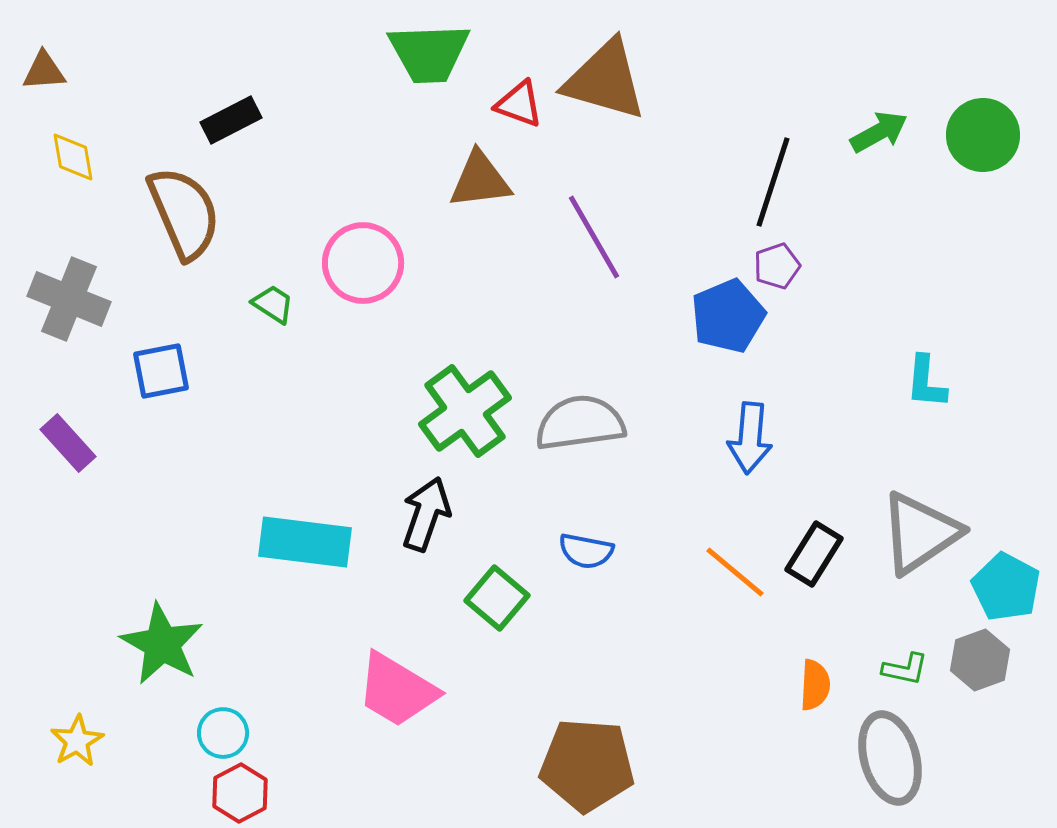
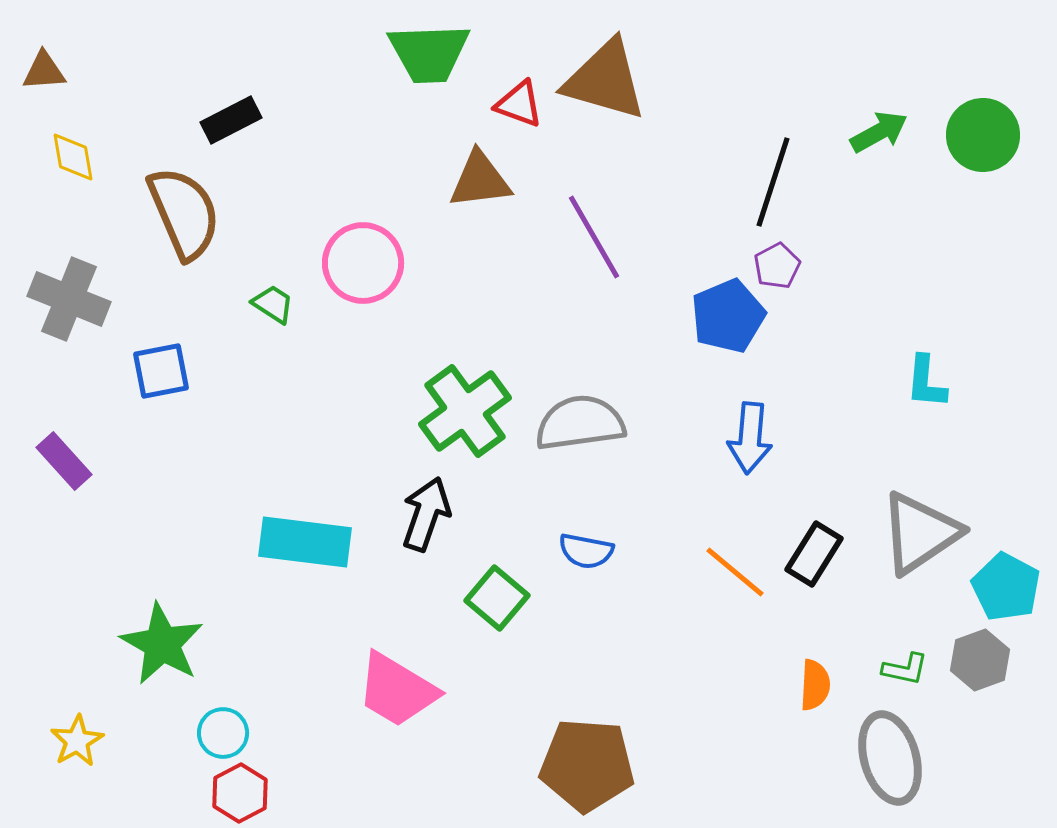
purple pentagon at (777, 266): rotated 9 degrees counterclockwise
purple rectangle at (68, 443): moved 4 px left, 18 px down
